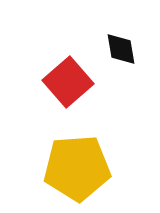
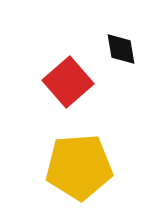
yellow pentagon: moved 2 px right, 1 px up
